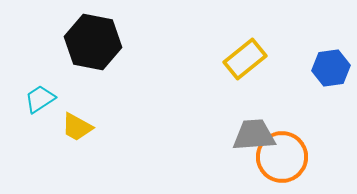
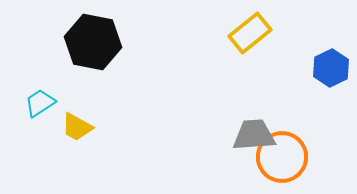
yellow rectangle: moved 5 px right, 26 px up
blue hexagon: rotated 18 degrees counterclockwise
cyan trapezoid: moved 4 px down
